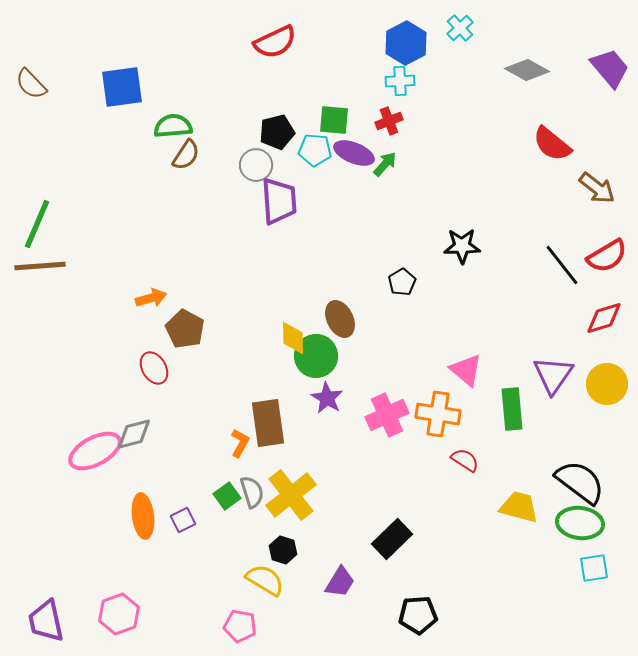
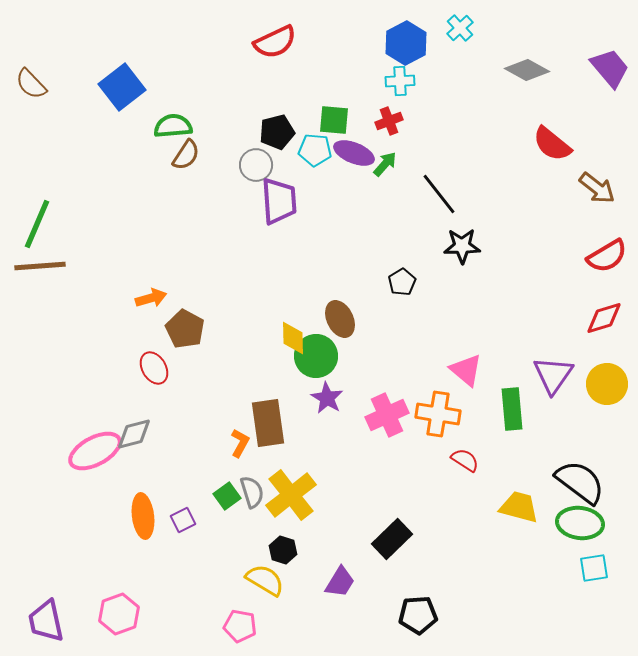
blue square at (122, 87): rotated 30 degrees counterclockwise
black line at (562, 265): moved 123 px left, 71 px up
